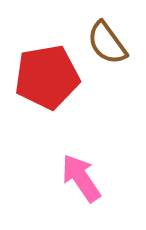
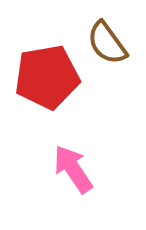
pink arrow: moved 8 px left, 9 px up
